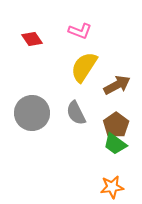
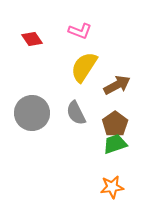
brown pentagon: moved 1 px left, 1 px up
green trapezoid: rotated 125 degrees clockwise
